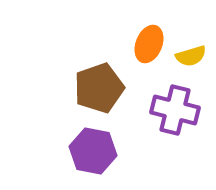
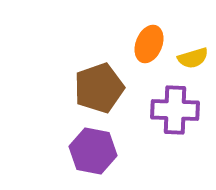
yellow semicircle: moved 2 px right, 2 px down
purple cross: rotated 12 degrees counterclockwise
